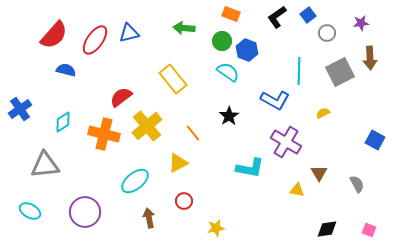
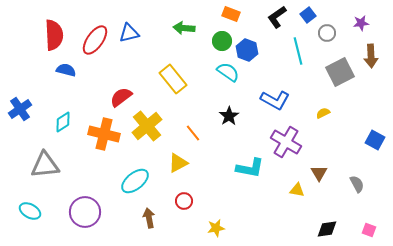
red semicircle at (54, 35): rotated 44 degrees counterclockwise
brown arrow at (370, 58): moved 1 px right, 2 px up
cyan line at (299, 71): moved 1 px left, 20 px up; rotated 16 degrees counterclockwise
